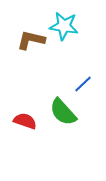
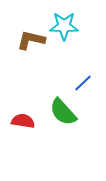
cyan star: rotated 8 degrees counterclockwise
blue line: moved 1 px up
red semicircle: moved 2 px left; rotated 10 degrees counterclockwise
